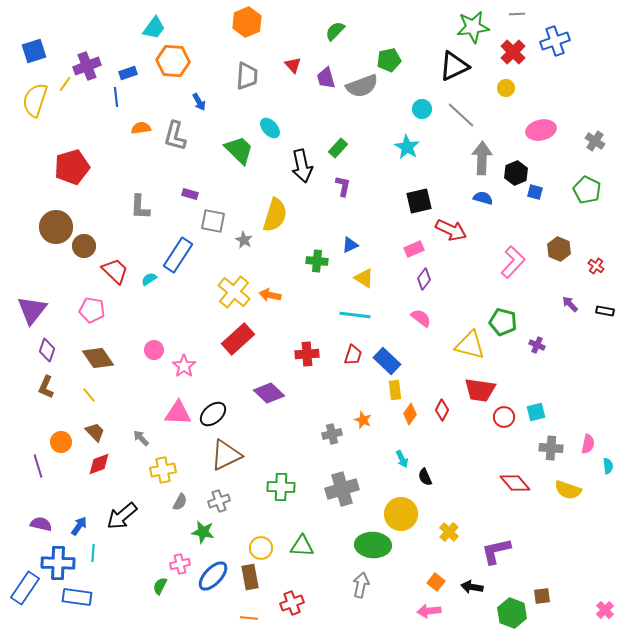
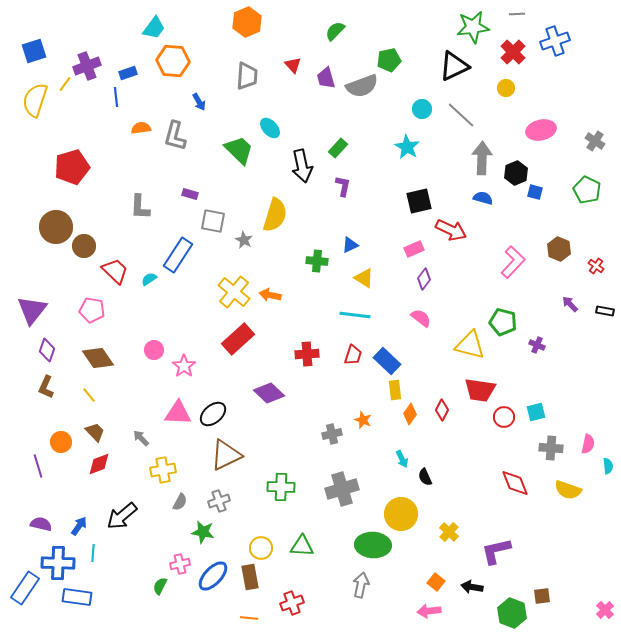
red diamond at (515, 483): rotated 20 degrees clockwise
